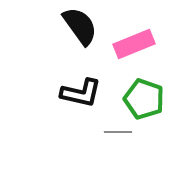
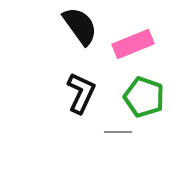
pink rectangle: moved 1 px left
black L-shape: rotated 78 degrees counterclockwise
green pentagon: moved 2 px up
